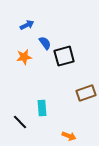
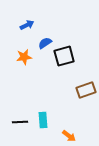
blue semicircle: rotated 88 degrees counterclockwise
brown rectangle: moved 3 px up
cyan rectangle: moved 1 px right, 12 px down
black line: rotated 49 degrees counterclockwise
orange arrow: rotated 16 degrees clockwise
